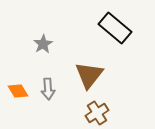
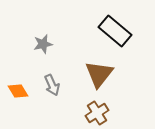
black rectangle: moved 3 px down
gray star: rotated 18 degrees clockwise
brown triangle: moved 10 px right, 1 px up
gray arrow: moved 4 px right, 4 px up; rotated 20 degrees counterclockwise
